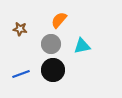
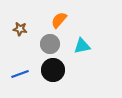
gray circle: moved 1 px left
blue line: moved 1 px left
